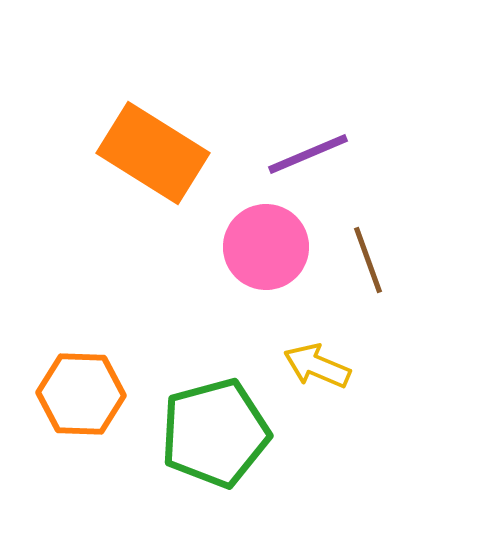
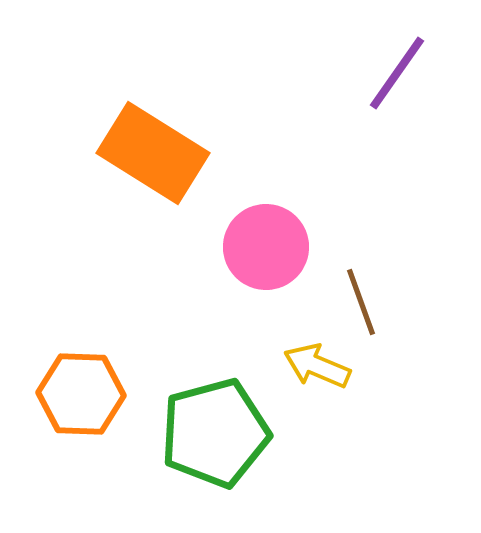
purple line: moved 89 px right, 81 px up; rotated 32 degrees counterclockwise
brown line: moved 7 px left, 42 px down
